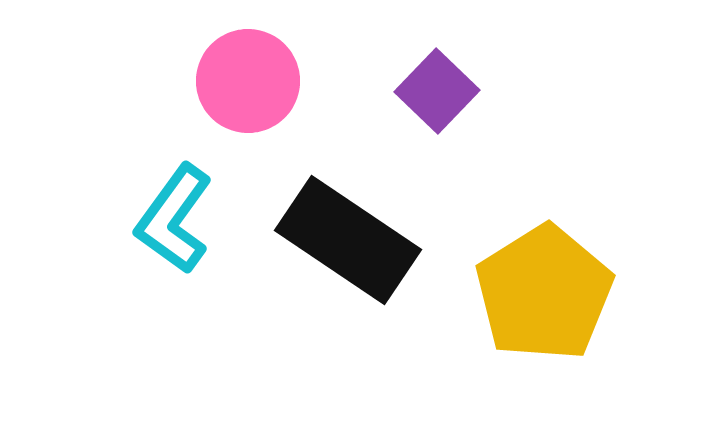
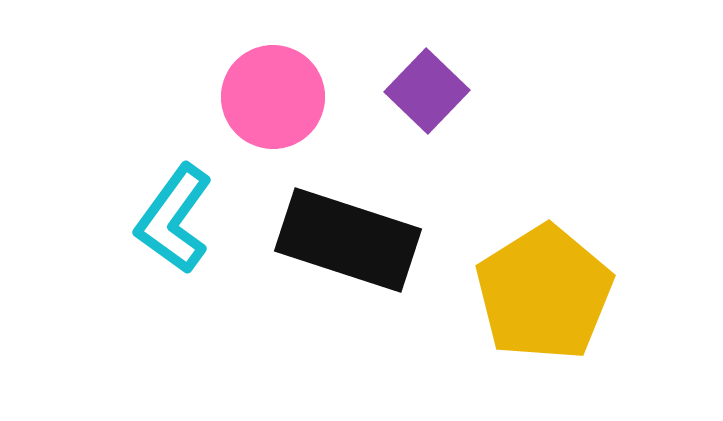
pink circle: moved 25 px right, 16 px down
purple square: moved 10 px left
black rectangle: rotated 16 degrees counterclockwise
